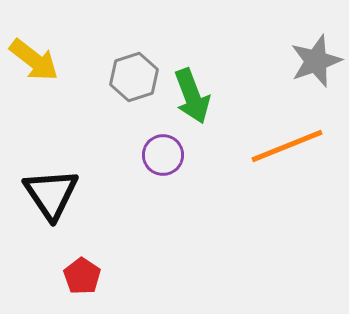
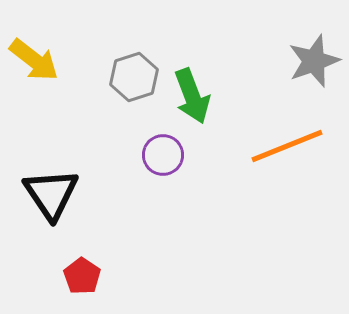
gray star: moved 2 px left
